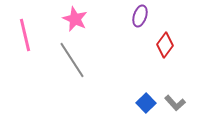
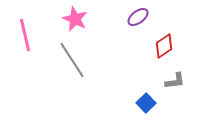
purple ellipse: moved 2 px left, 1 px down; rotated 35 degrees clockwise
red diamond: moved 1 px left, 1 px down; rotated 20 degrees clockwise
gray L-shape: moved 22 px up; rotated 55 degrees counterclockwise
